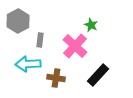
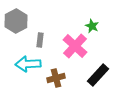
gray hexagon: moved 2 px left
green star: moved 1 px right, 1 px down
brown cross: rotated 24 degrees counterclockwise
